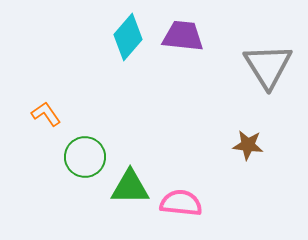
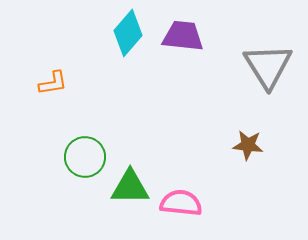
cyan diamond: moved 4 px up
orange L-shape: moved 7 px right, 31 px up; rotated 116 degrees clockwise
